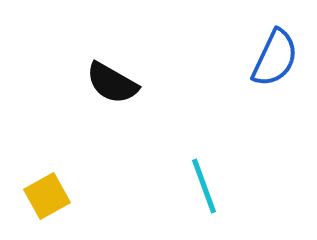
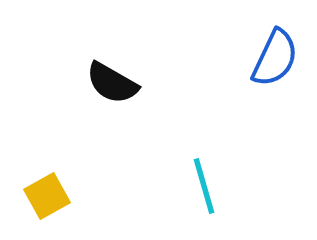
cyan line: rotated 4 degrees clockwise
